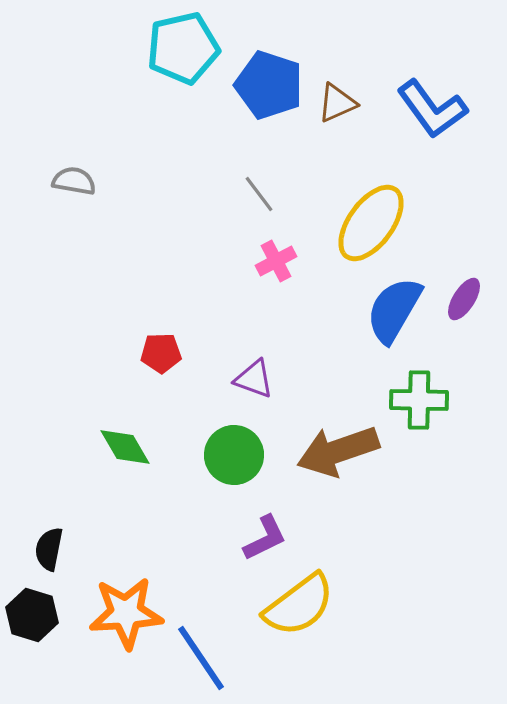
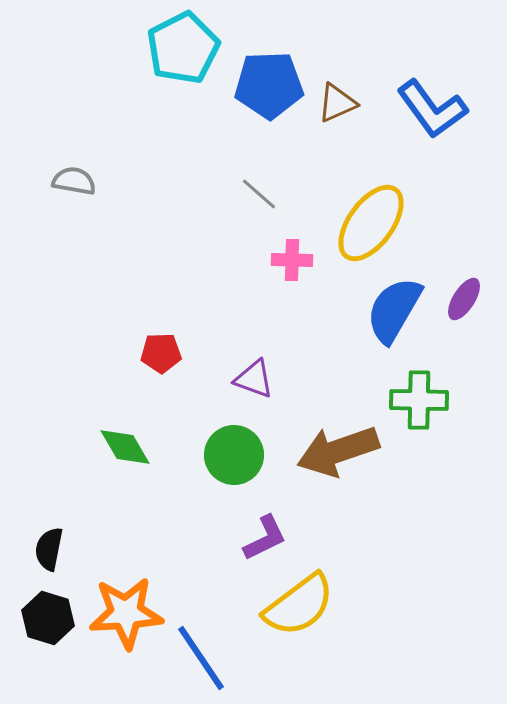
cyan pentagon: rotated 14 degrees counterclockwise
blue pentagon: rotated 20 degrees counterclockwise
gray line: rotated 12 degrees counterclockwise
pink cross: moved 16 px right, 1 px up; rotated 30 degrees clockwise
black hexagon: moved 16 px right, 3 px down
